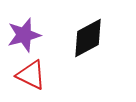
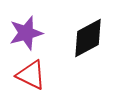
purple star: moved 2 px right, 2 px up
